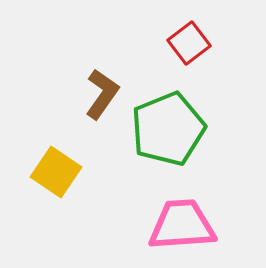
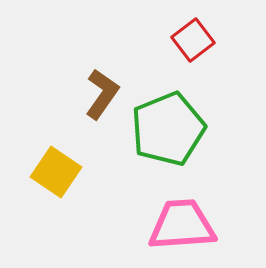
red square: moved 4 px right, 3 px up
